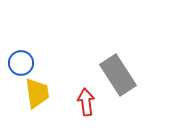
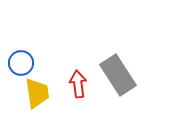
red arrow: moved 8 px left, 18 px up
